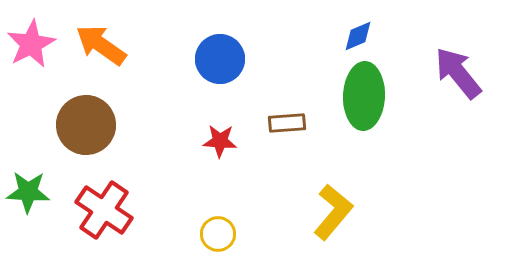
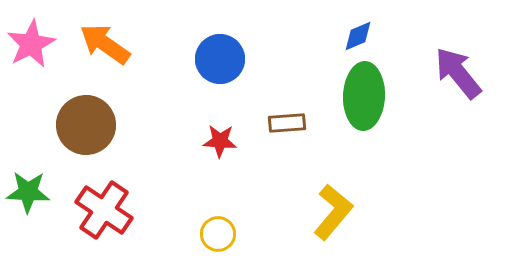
orange arrow: moved 4 px right, 1 px up
